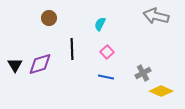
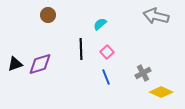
brown circle: moved 1 px left, 3 px up
cyan semicircle: rotated 24 degrees clockwise
black line: moved 9 px right
black triangle: moved 1 px up; rotated 42 degrees clockwise
blue line: rotated 56 degrees clockwise
yellow diamond: moved 1 px down
